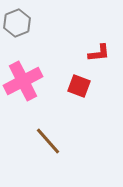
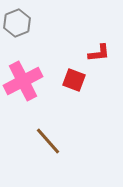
red square: moved 5 px left, 6 px up
